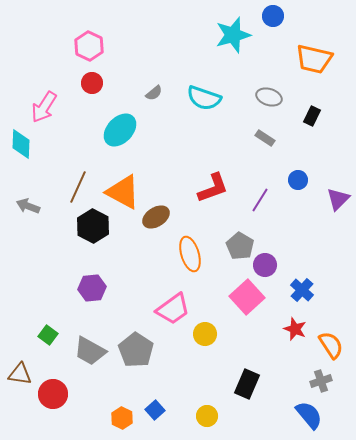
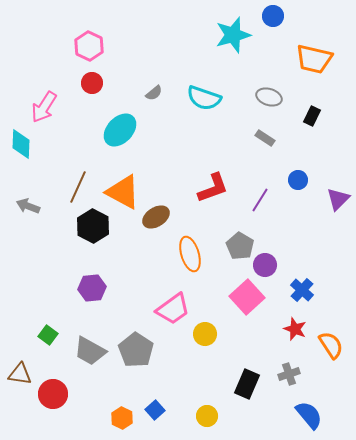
gray cross at (321, 381): moved 32 px left, 7 px up
